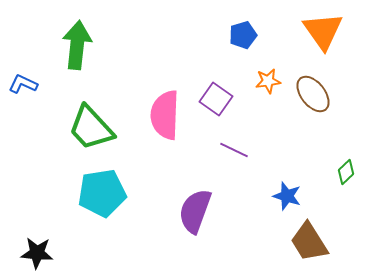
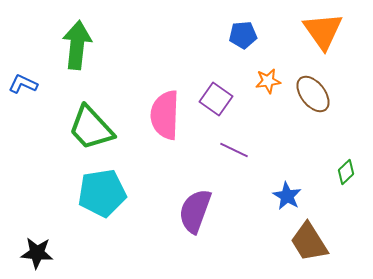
blue pentagon: rotated 12 degrees clockwise
blue star: rotated 12 degrees clockwise
